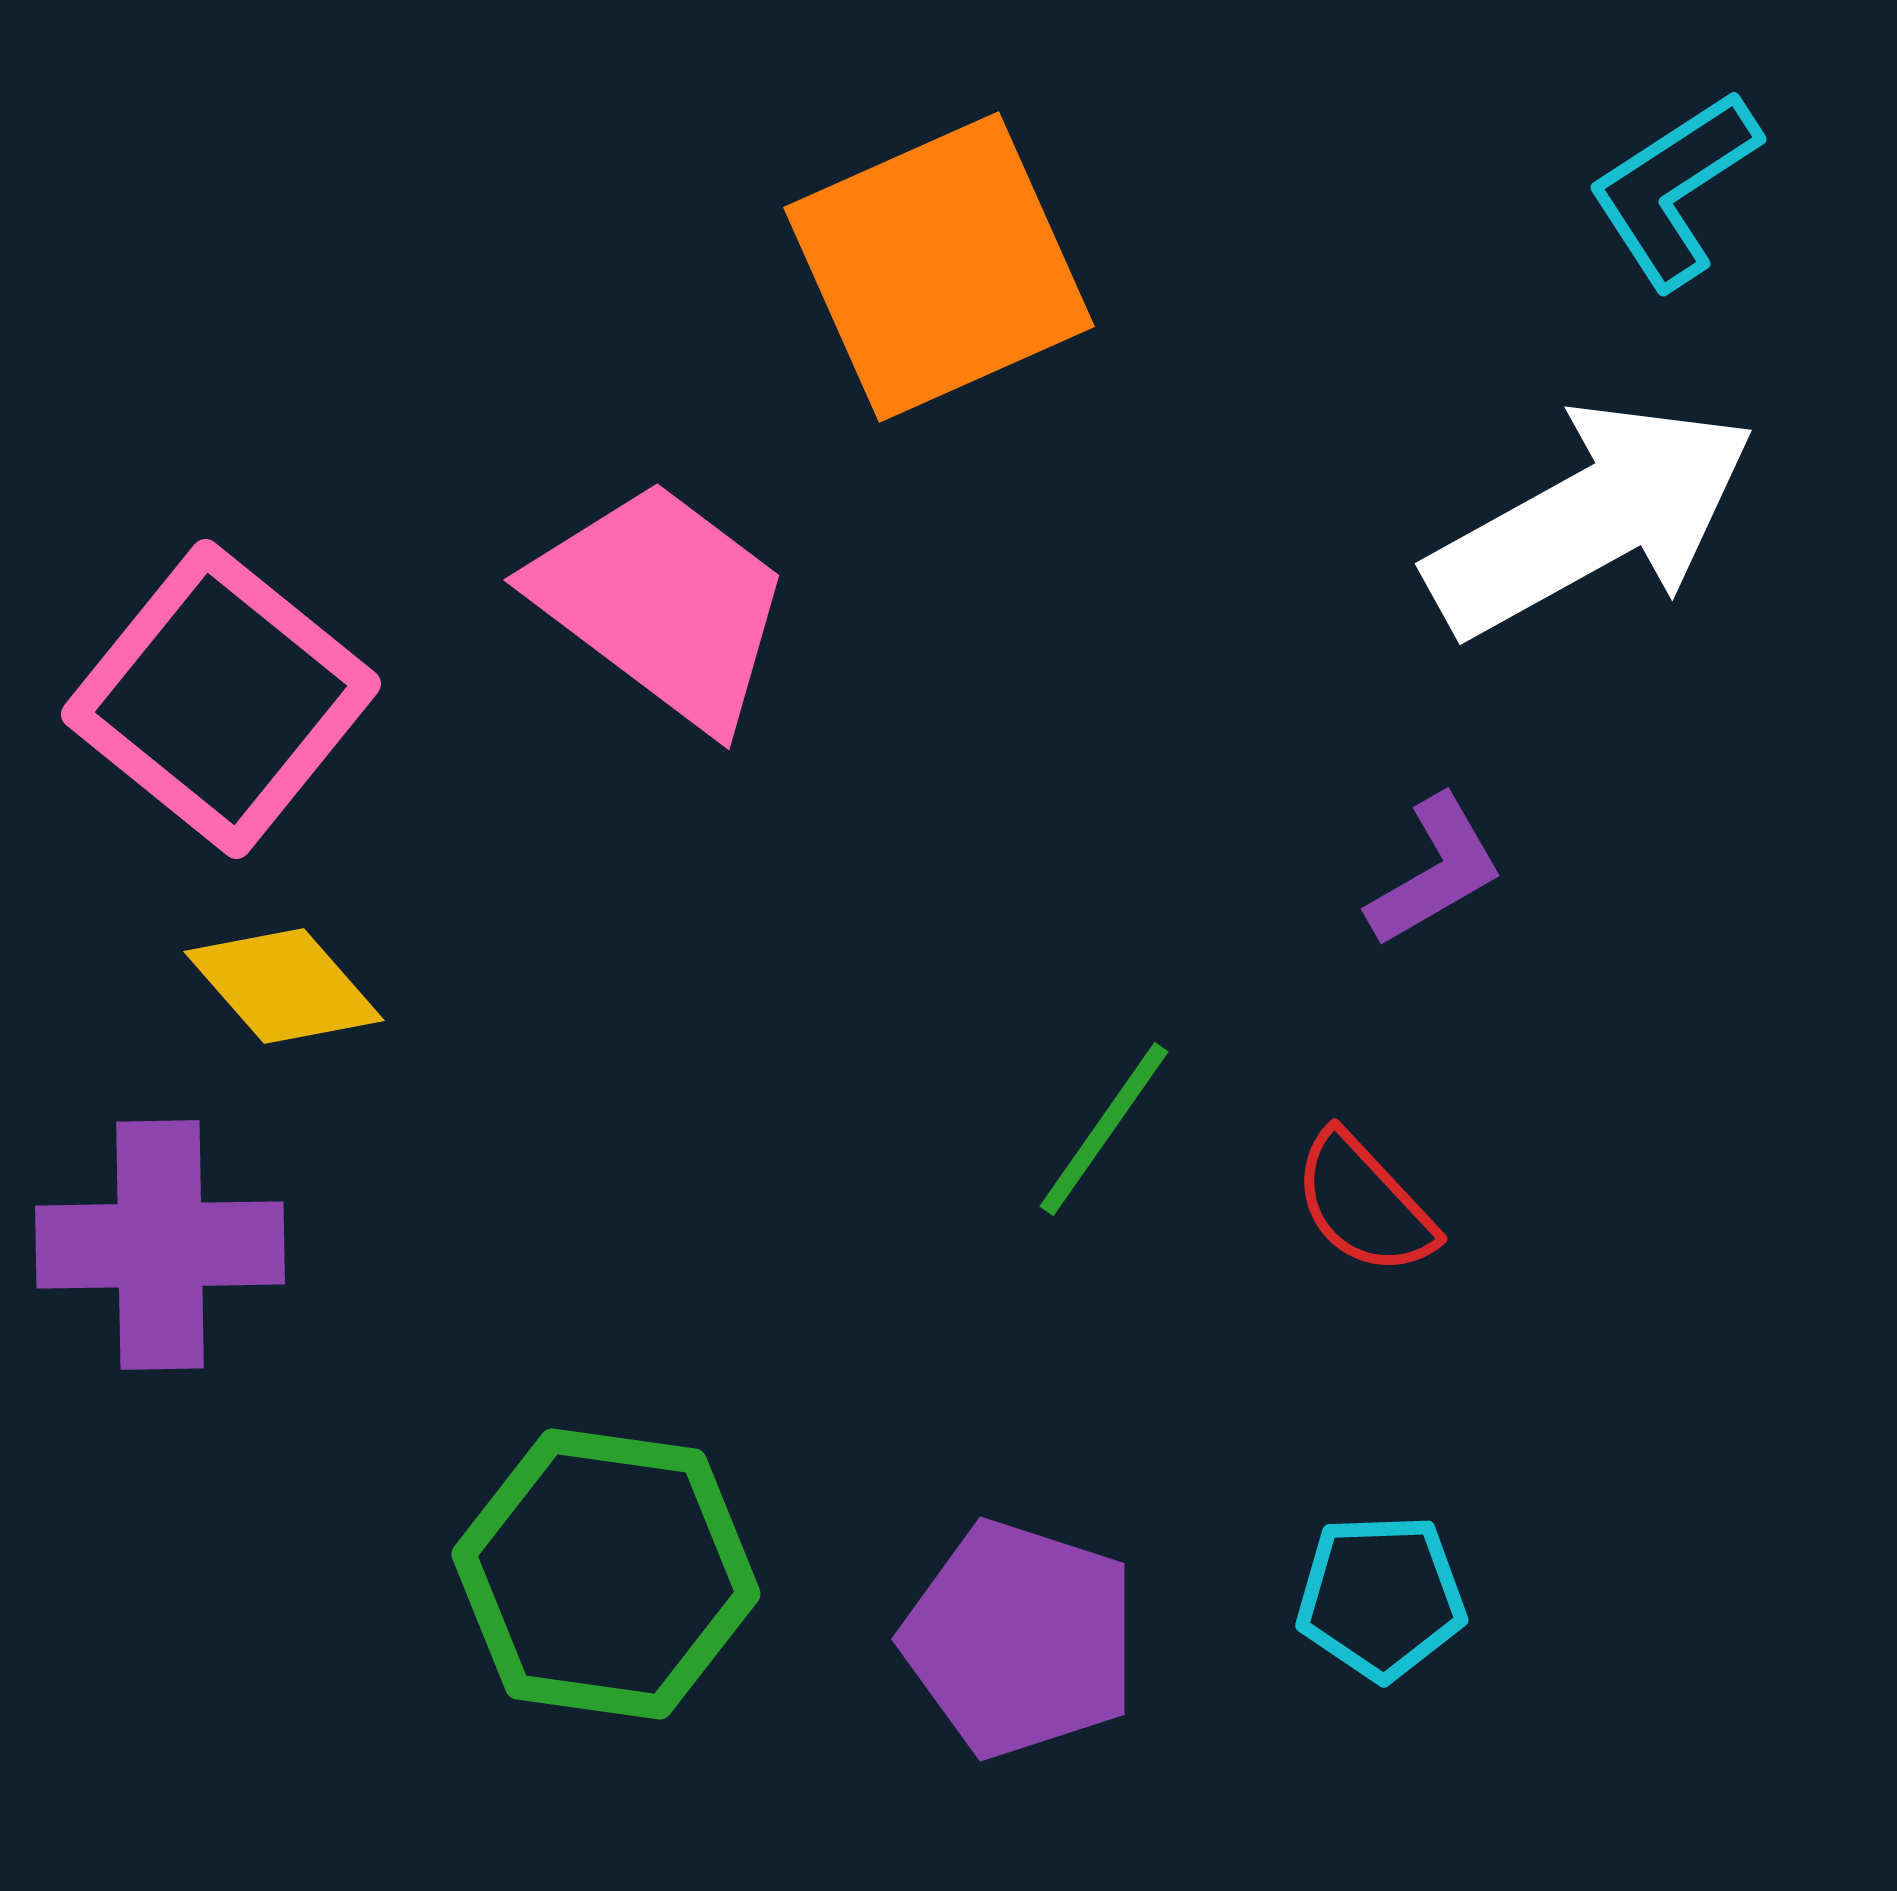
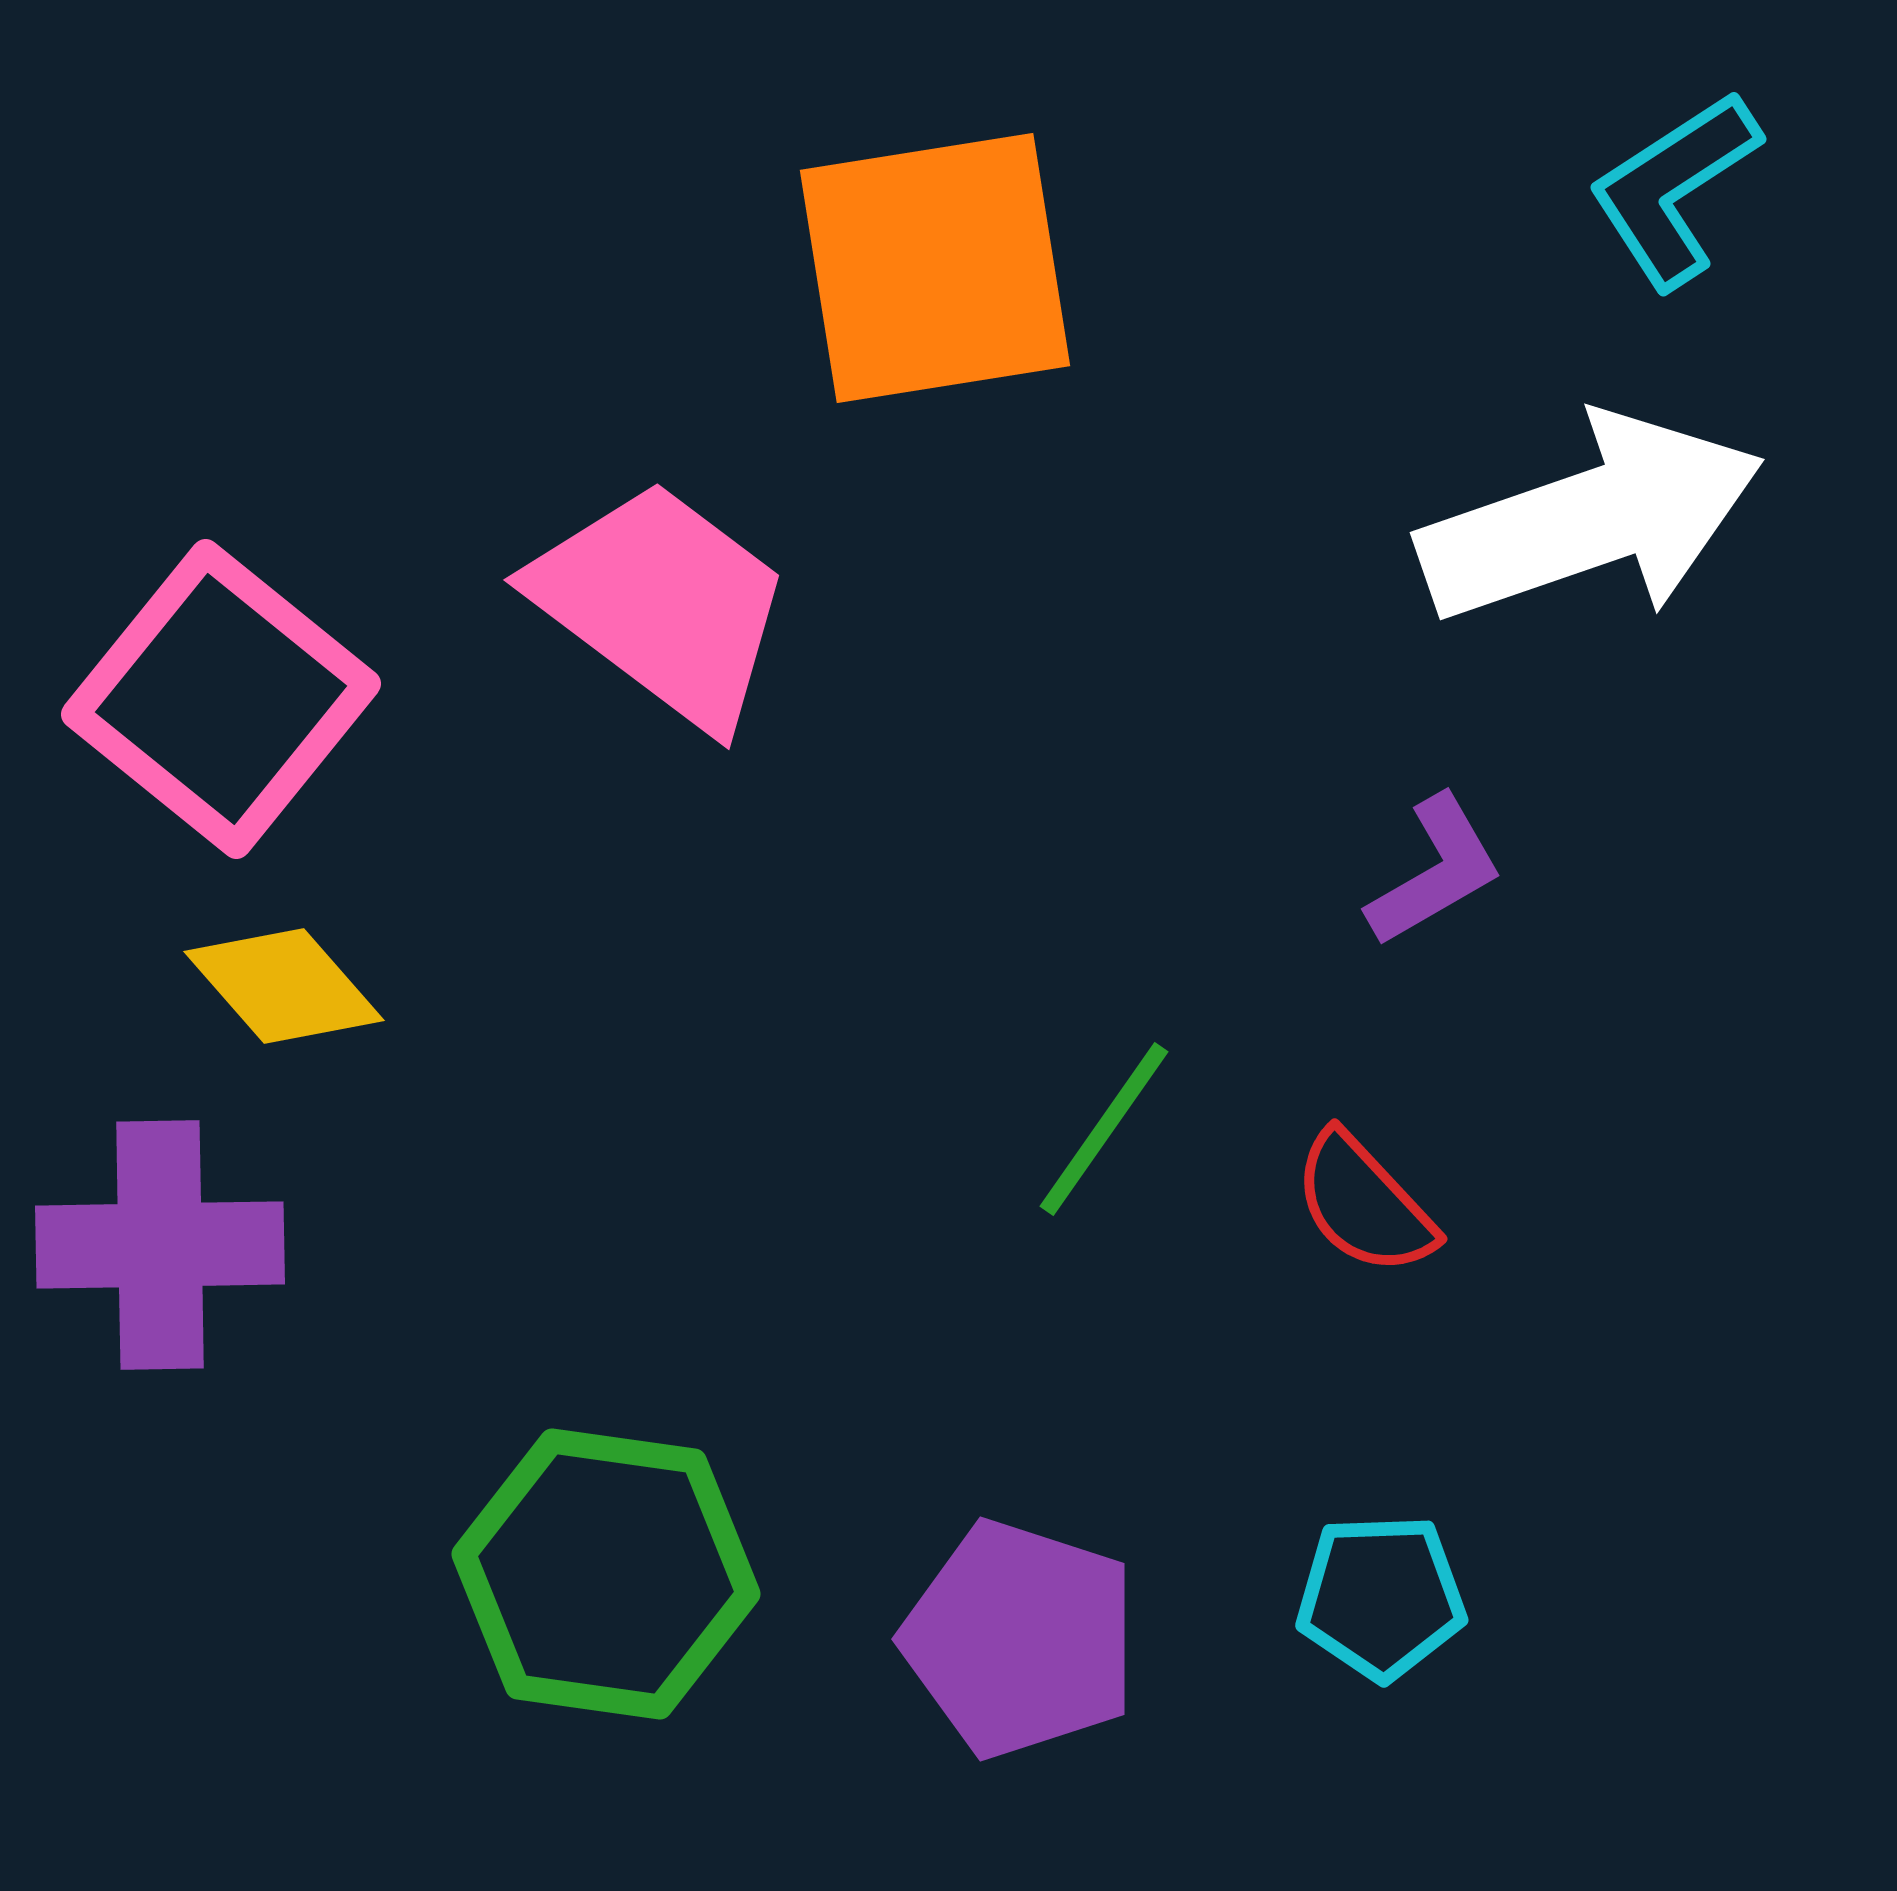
orange square: moved 4 px left, 1 px down; rotated 15 degrees clockwise
white arrow: rotated 10 degrees clockwise
